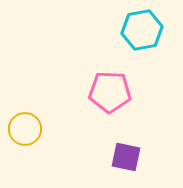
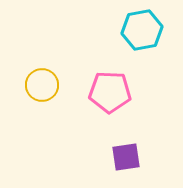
yellow circle: moved 17 px right, 44 px up
purple square: rotated 20 degrees counterclockwise
